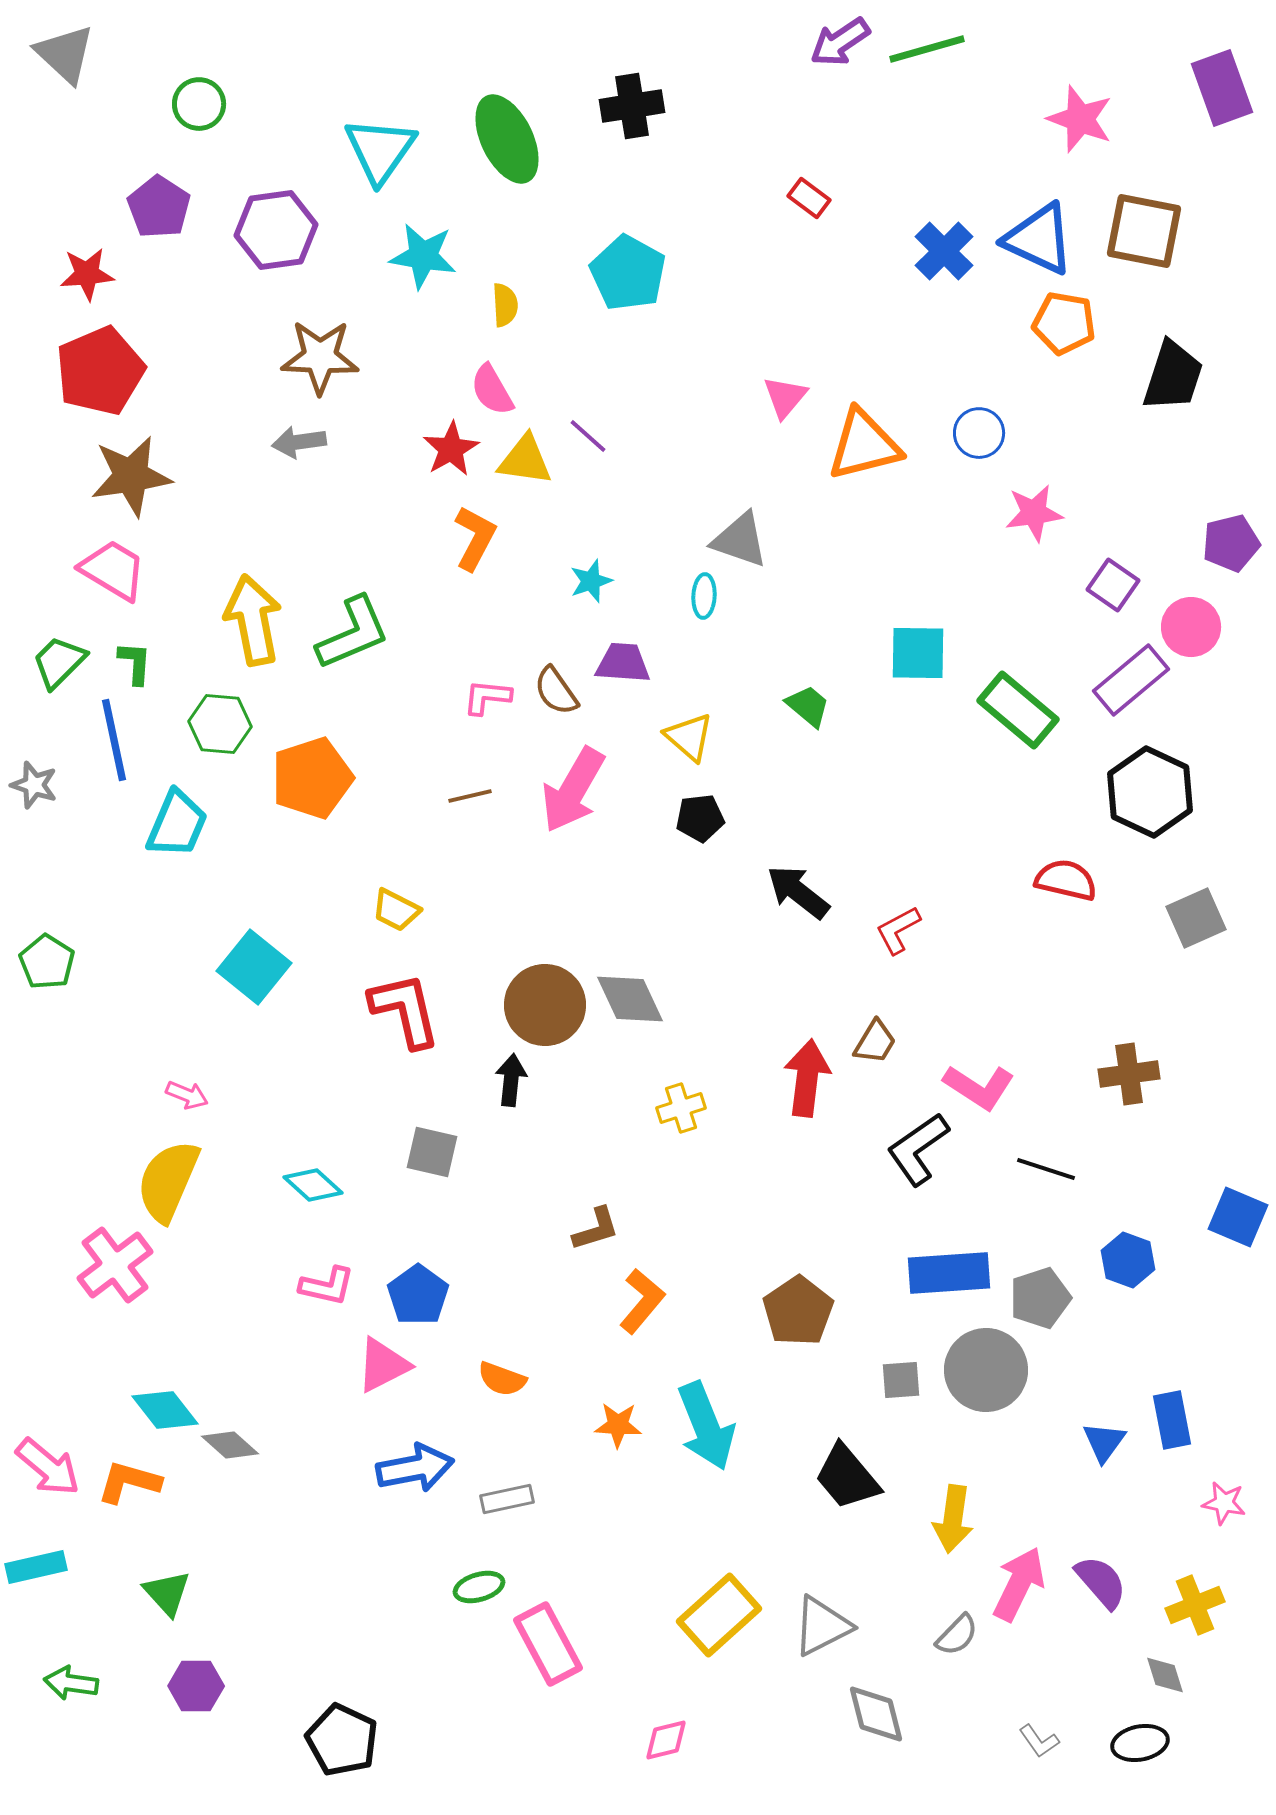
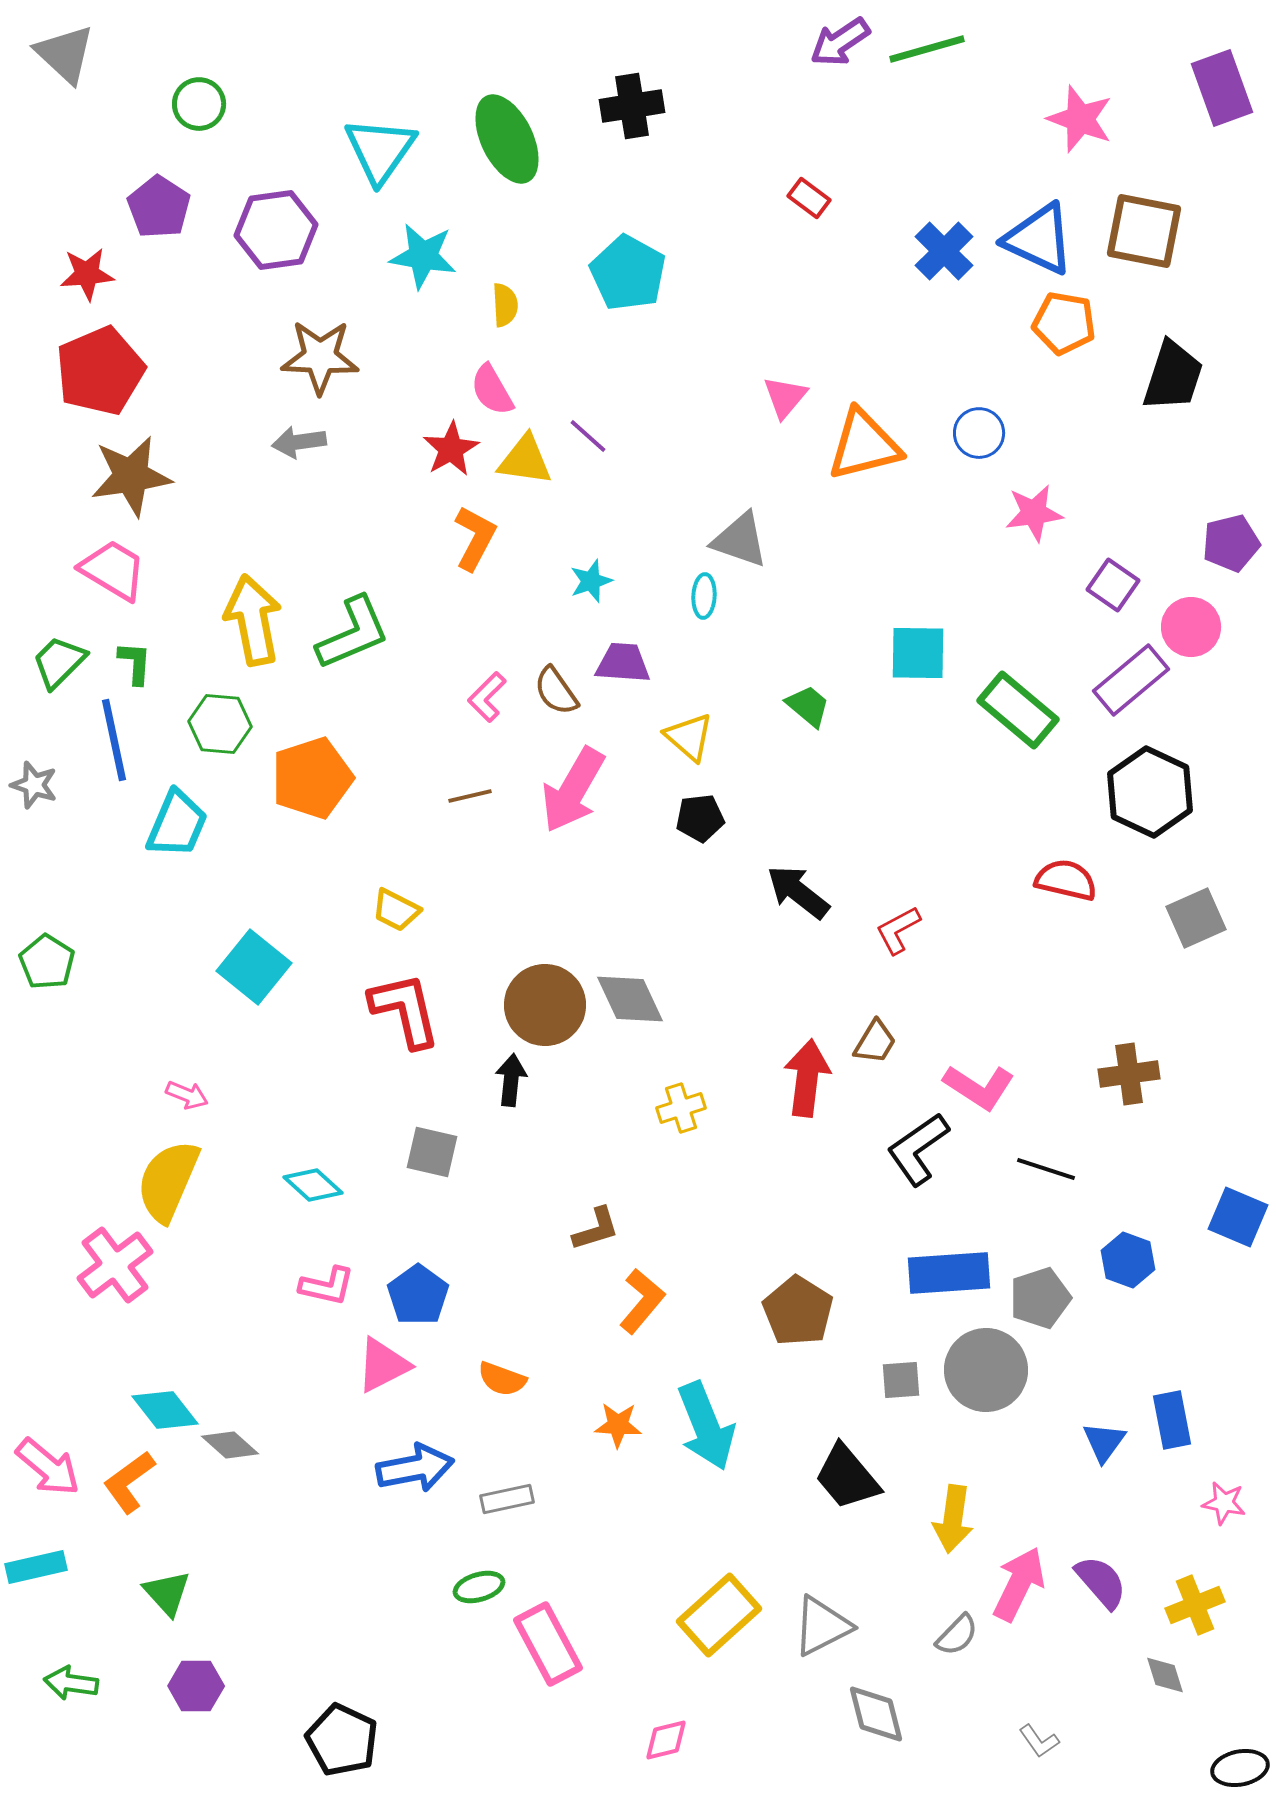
pink L-shape at (487, 697): rotated 51 degrees counterclockwise
brown pentagon at (798, 1311): rotated 6 degrees counterclockwise
orange L-shape at (129, 1482): rotated 52 degrees counterclockwise
black ellipse at (1140, 1743): moved 100 px right, 25 px down
